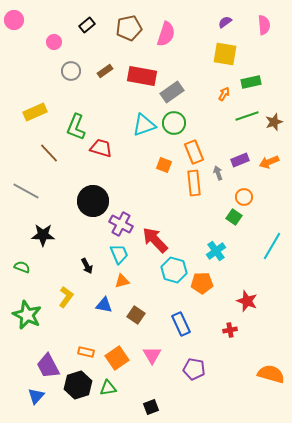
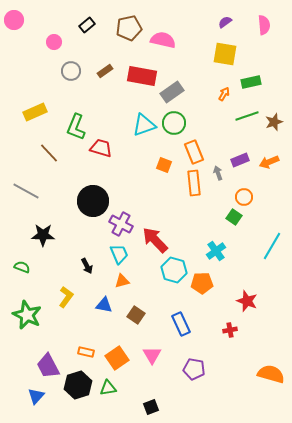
pink semicircle at (166, 34): moved 3 px left, 6 px down; rotated 95 degrees counterclockwise
